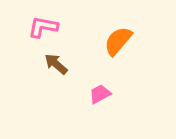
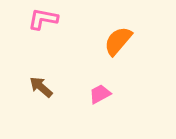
pink L-shape: moved 8 px up
brown arrow: moved 15 px left, 23 px down
